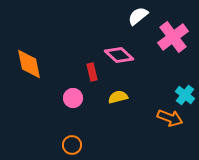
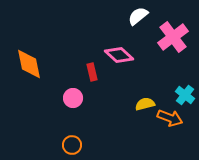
yellow semicircle: moved 27 px right, 7 px down
